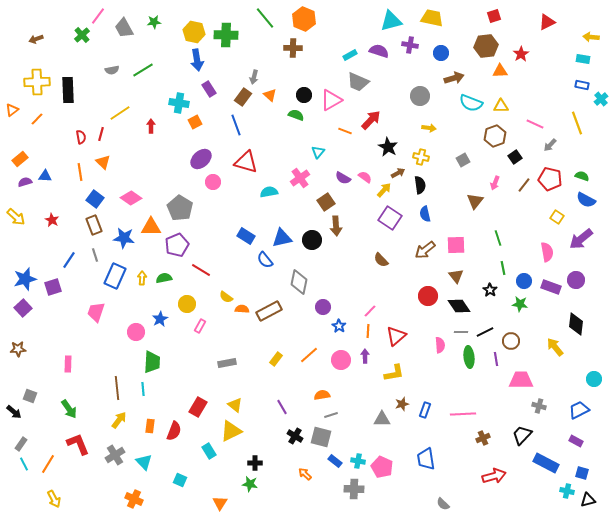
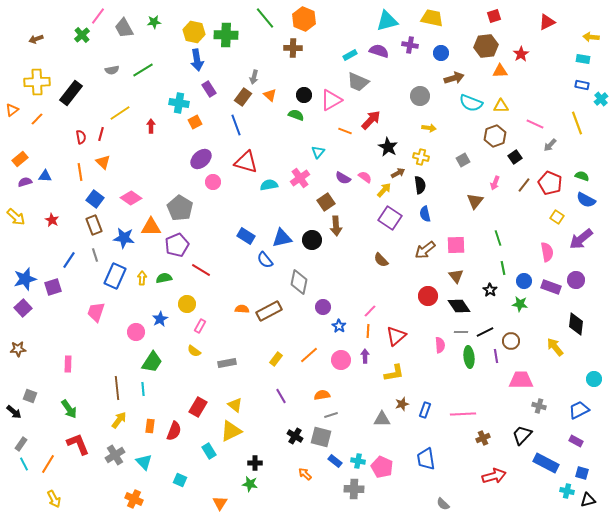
cyan triangle at (391, 21): moved 4 px left
black rectangle at (68, 90): moved 3 px right, 3 px down; rotated 40 degrees clockwise
red pentagon at (550, 179): moved 4 px down; rotated 10 degrees clockwise
cyan semicircle at (269, 192): moved 7 px up
yellow semicircle at (226, 297): moved 32 px left, 54 px down
purple line at (496, 359): moved 3 px up
green trapezoid at (152, 362): rotated 30 degrees clockwise
purple line at (282, 407): moved 1 px left, 11 px up
